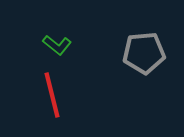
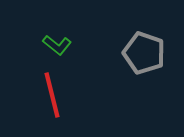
gray pentagon: rotated 24 degrees clockwise
